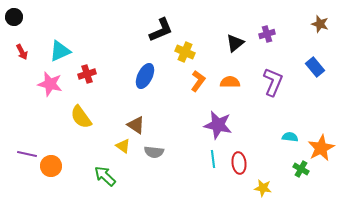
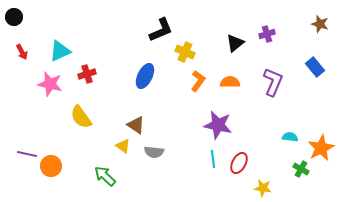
red ellipse: rotated 35 degrees clockwise
